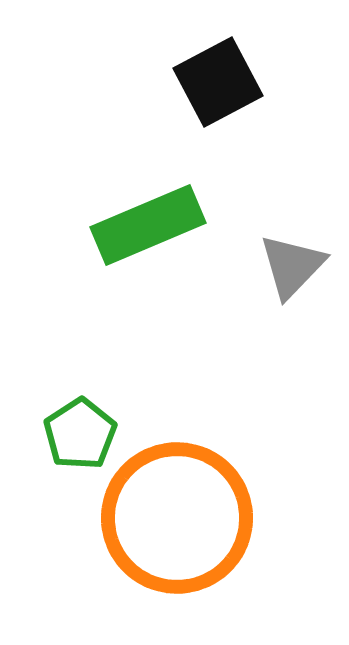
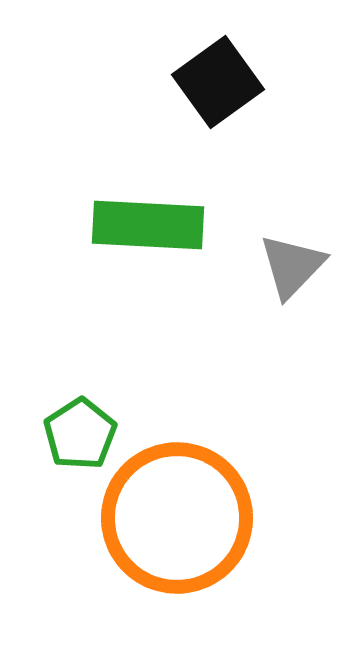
black square: rotated 8 degrees counterclockwise
green rectangle: rotated 26 degrees clockwise
